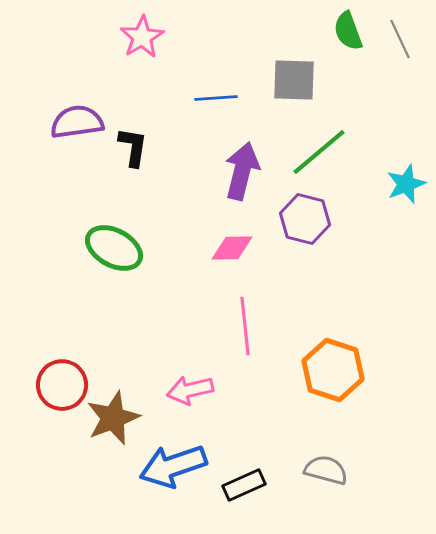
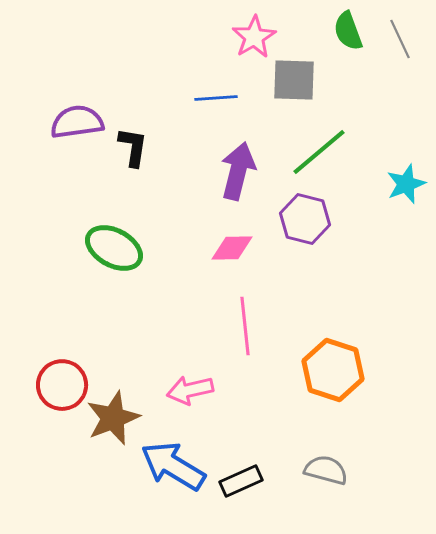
pink star: moved 112 px right
purple arrow: moved 4 px left
blue arrow: rotated 50 degrees clockwise
black rectangle: moved 3 px left, 4 px up
